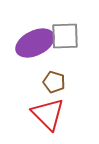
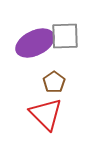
brown pentagon: rotated 20 degrees clockwise
red triangle: moved 2 px left
